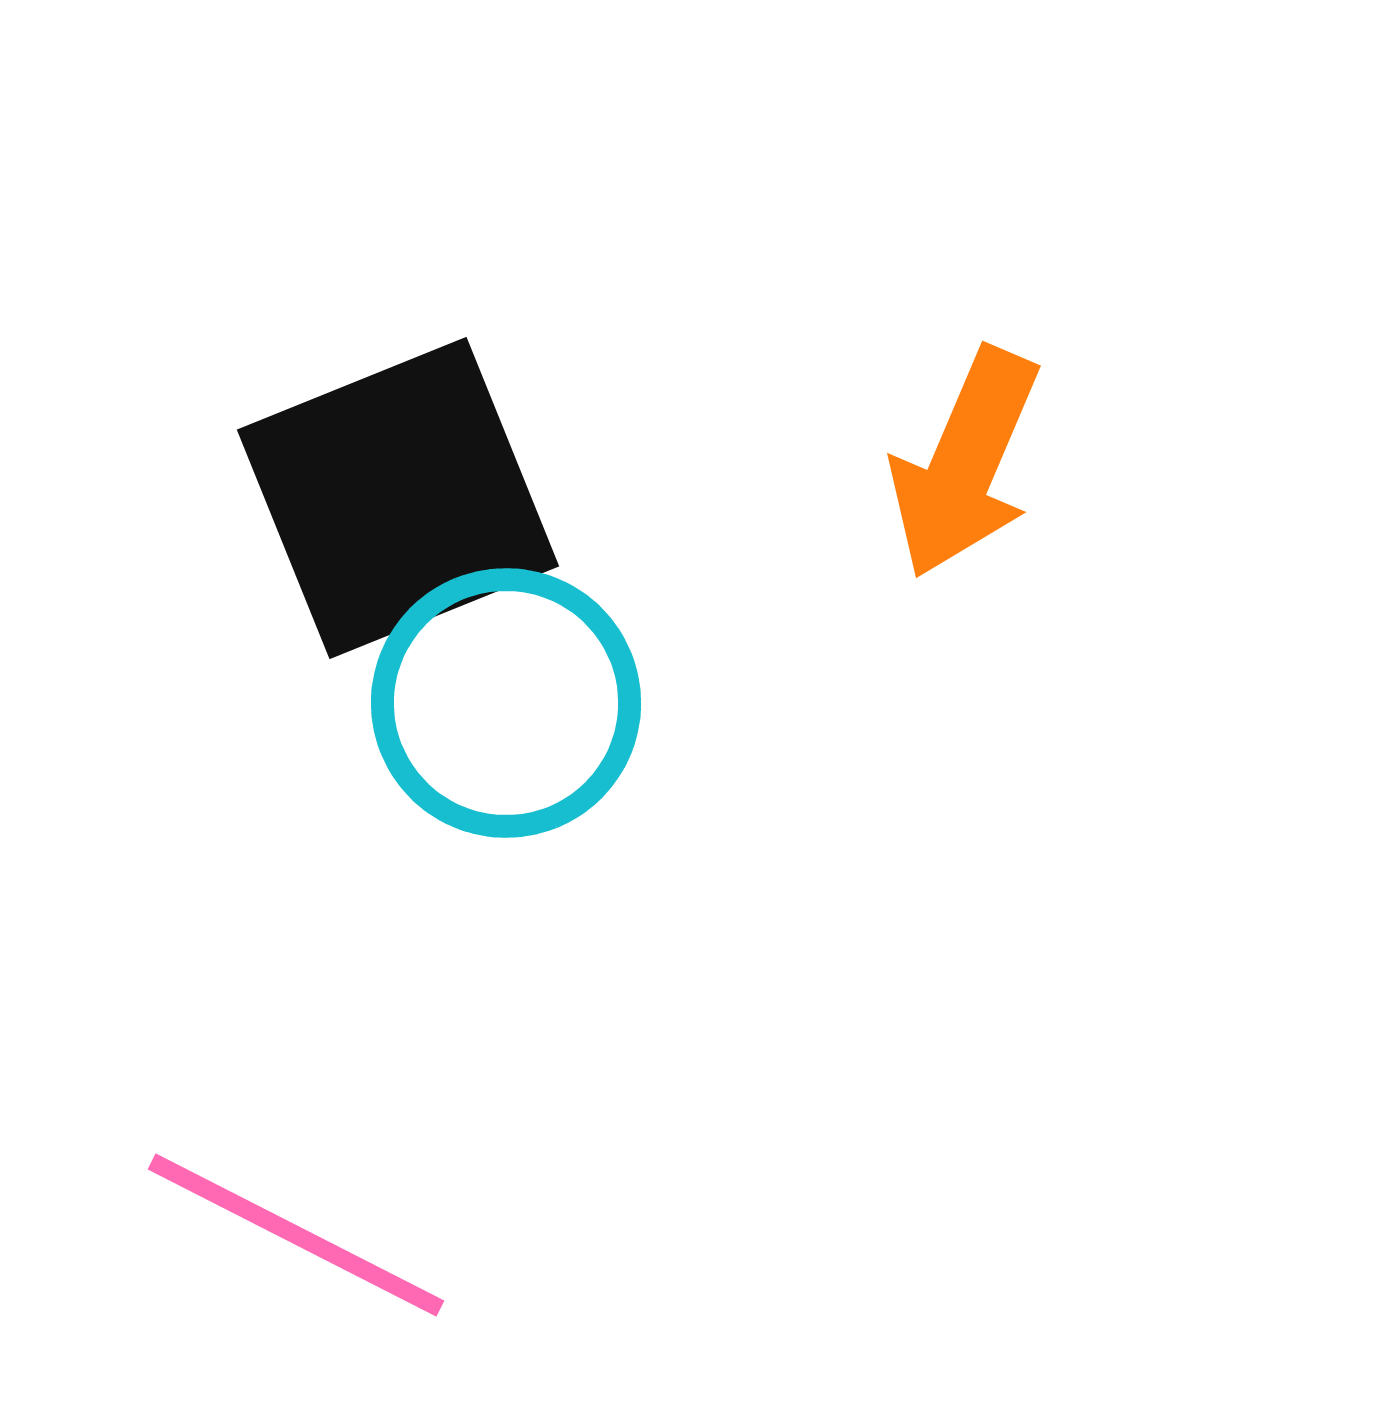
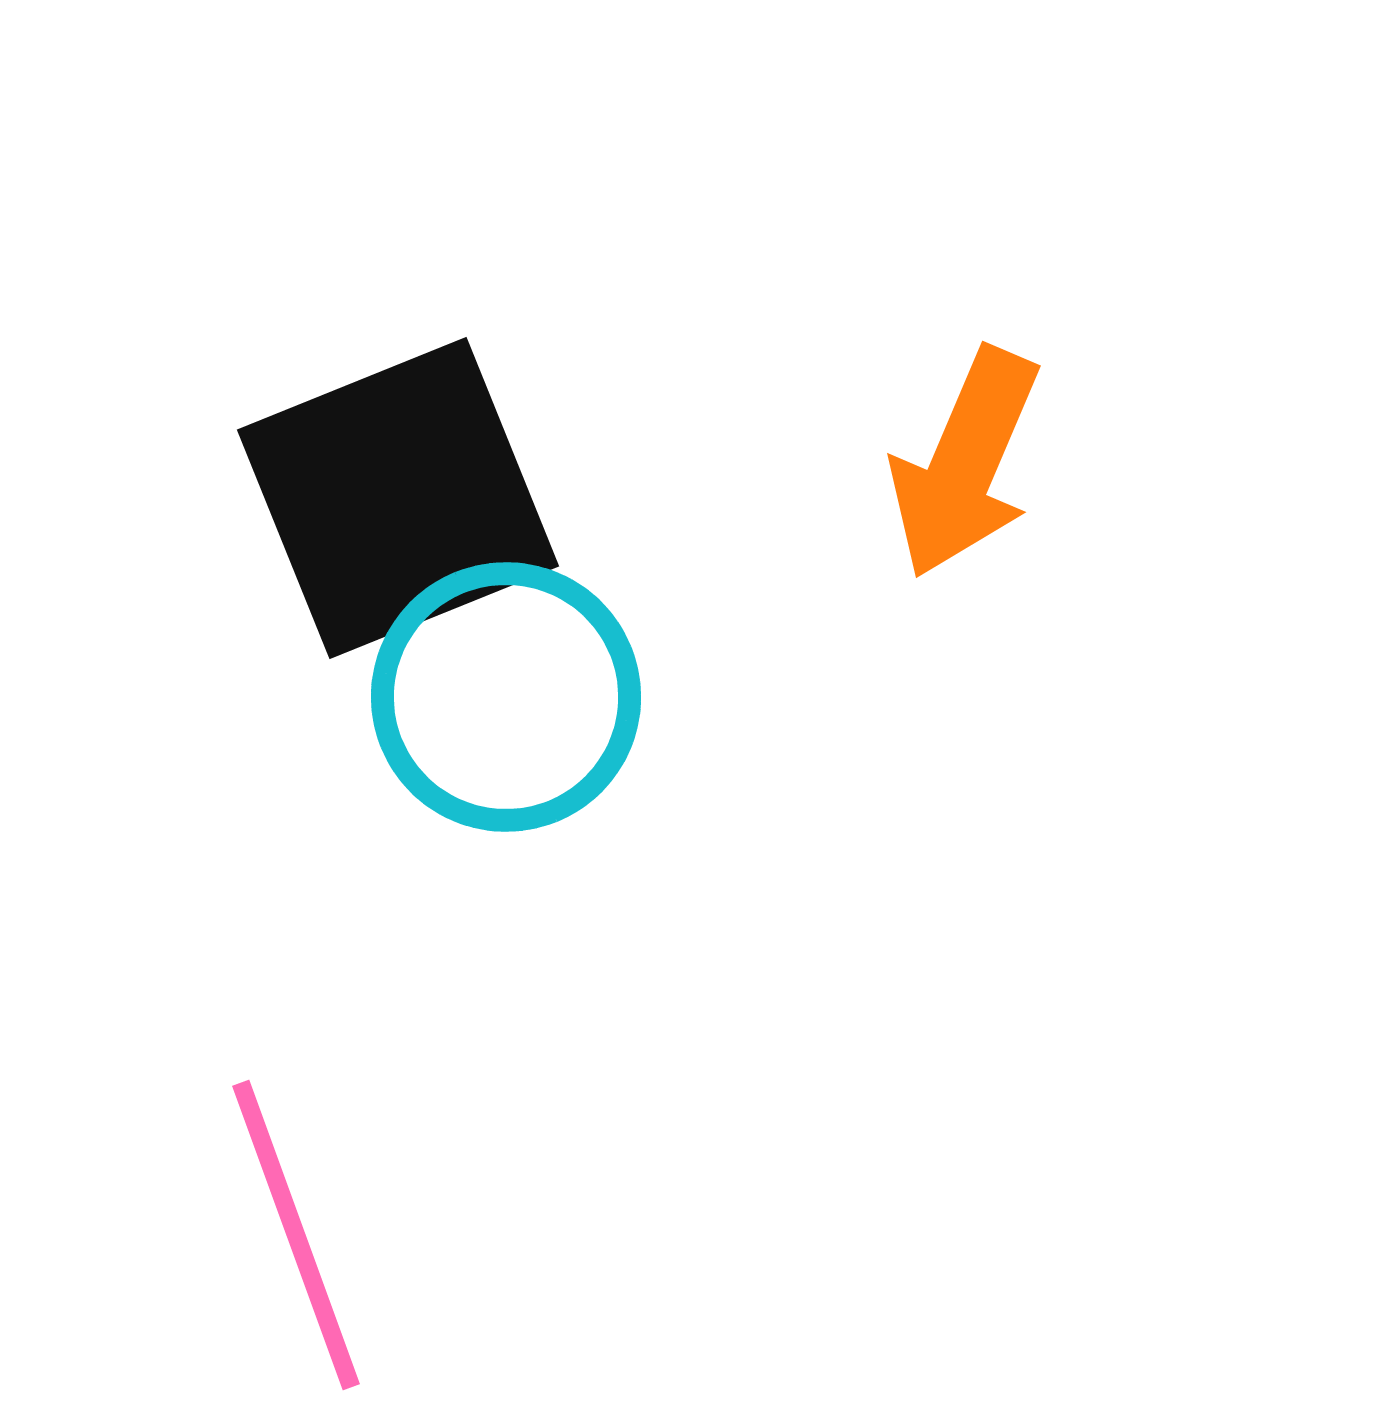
cyan circle: moved 6 px up
pink line: rotated 43 degrees clockwise
